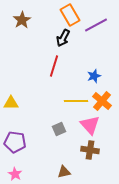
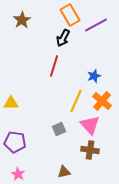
yellow line: rotated 65 degrees counterclockwise
pink star: moved 3 px right
